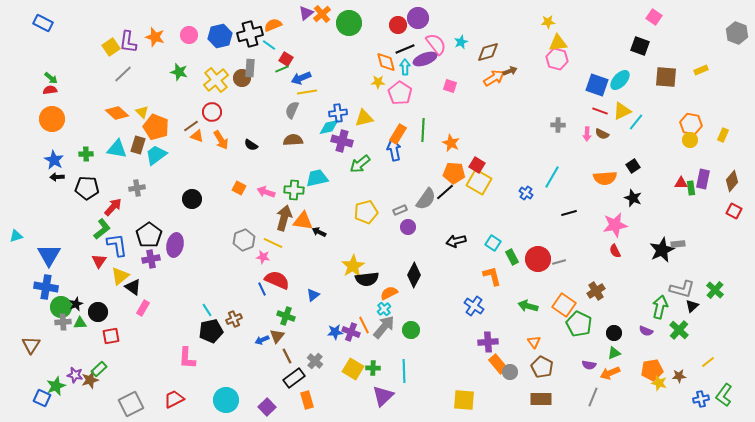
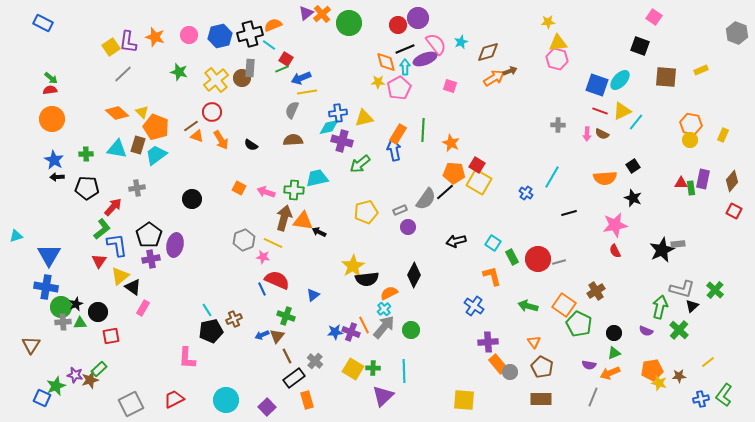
pink pentagon at (400, 93): moved 1 px left, 5 px up; rotated 10 degrees clockwise
blue arrow at (262, 340): moved 5 px up
